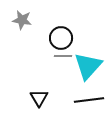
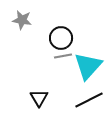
gray line: rotated 12 degrees counterclockwise
black line: rotated 20 degrees counterclockwise
